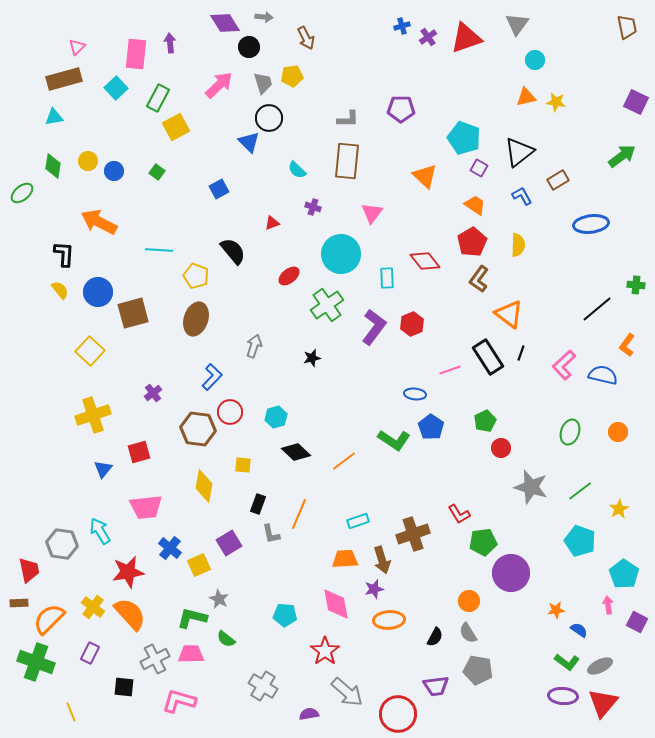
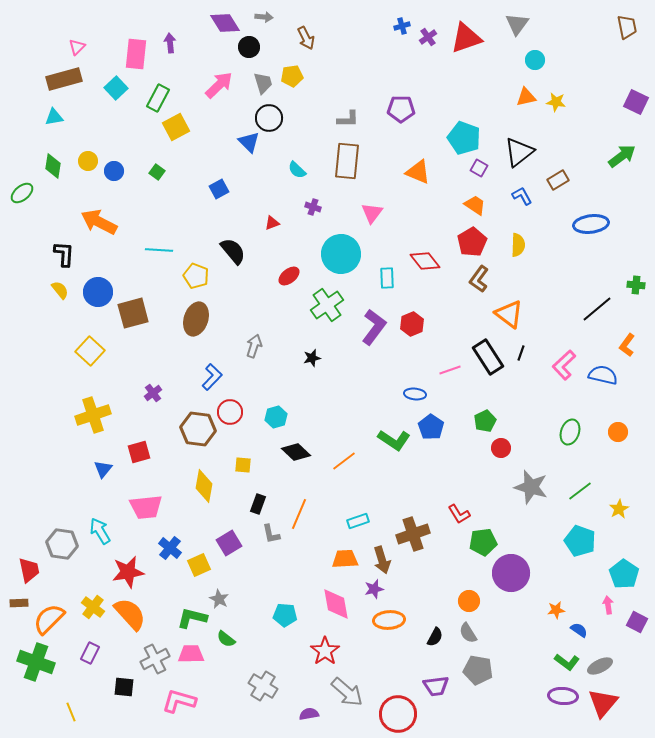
orange triangle at (425, 176): moved 7 px left, 4 px up; rotated 20 degrees counterclockwise
